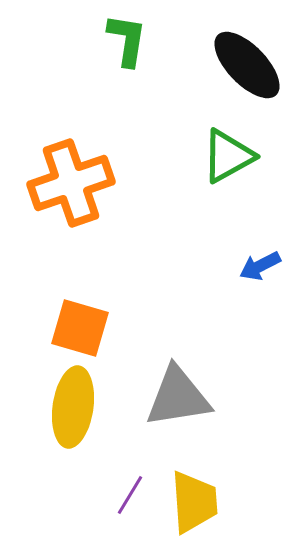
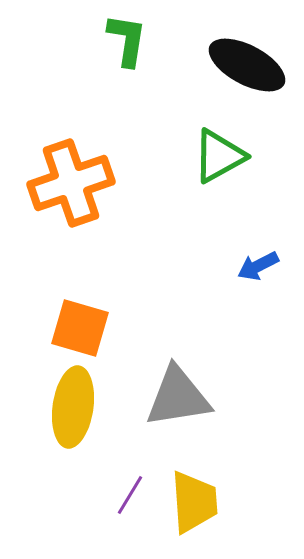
black ellipse: rotated 18 degrees counterclockwise
green triangle: moved 9 px left
blue arrow: moved 2 px left
